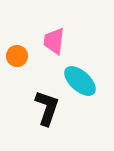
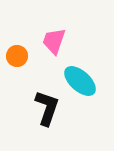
pink trapezoid: rotated 12 degrees clockwise
